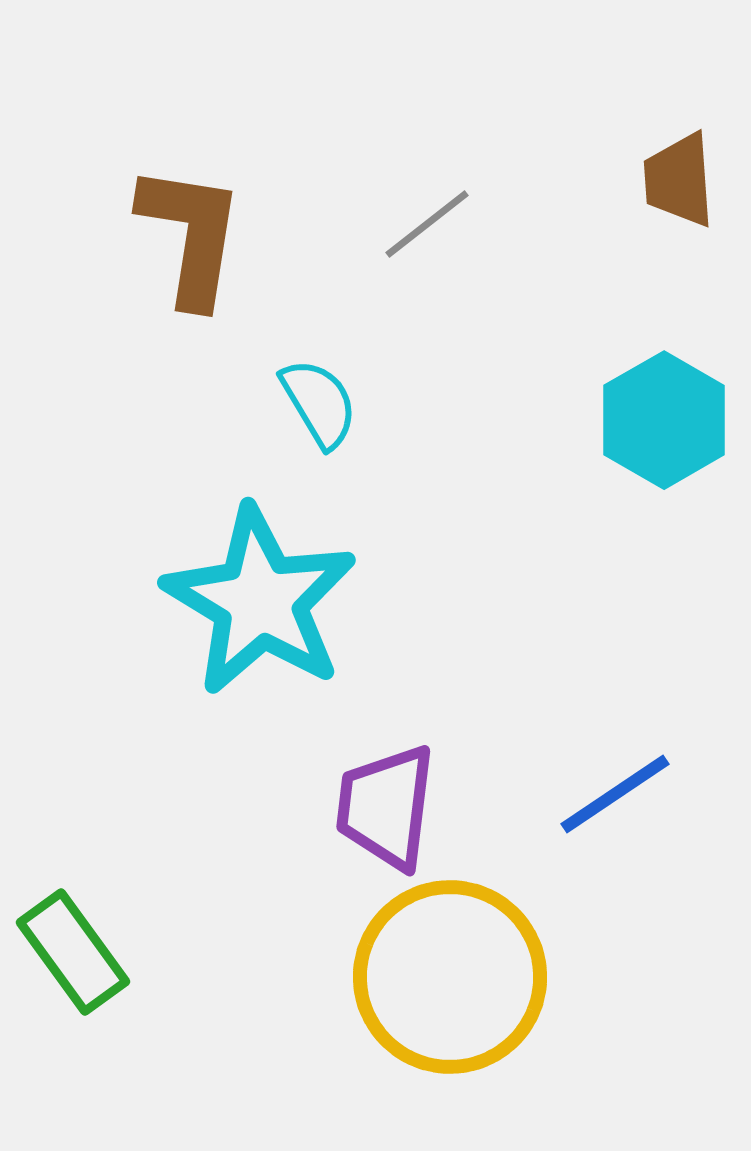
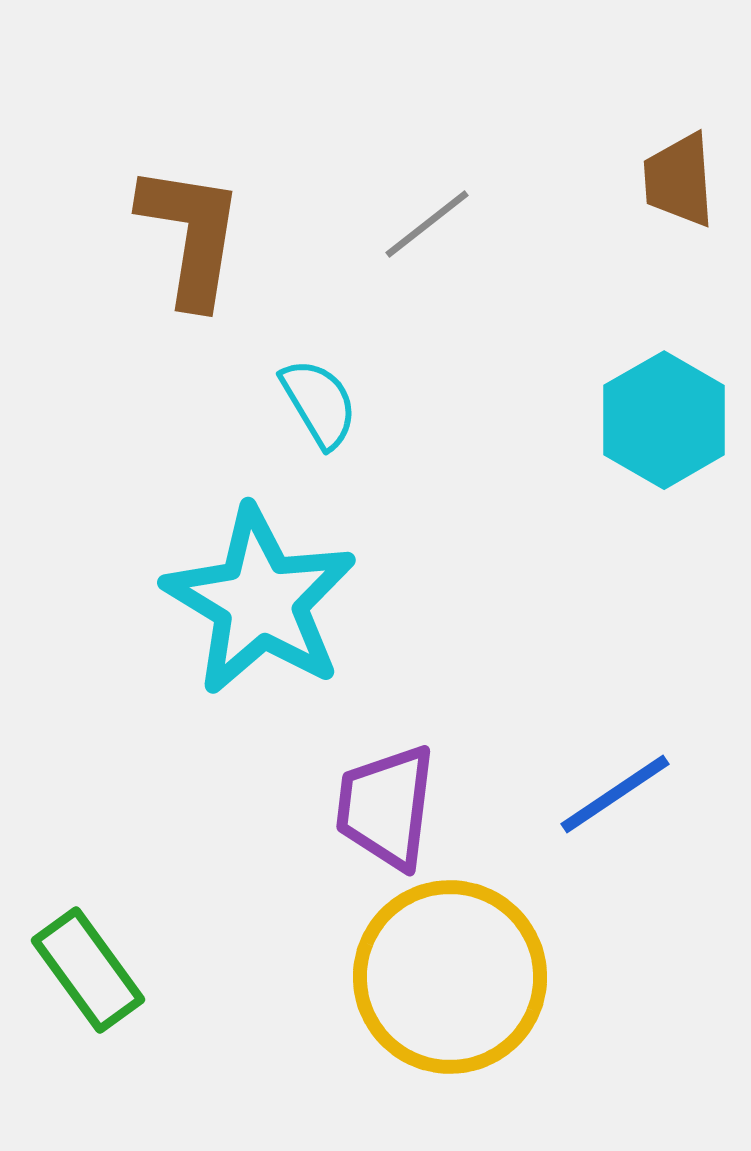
green rectangle: moved 15 px right, 18 px down
